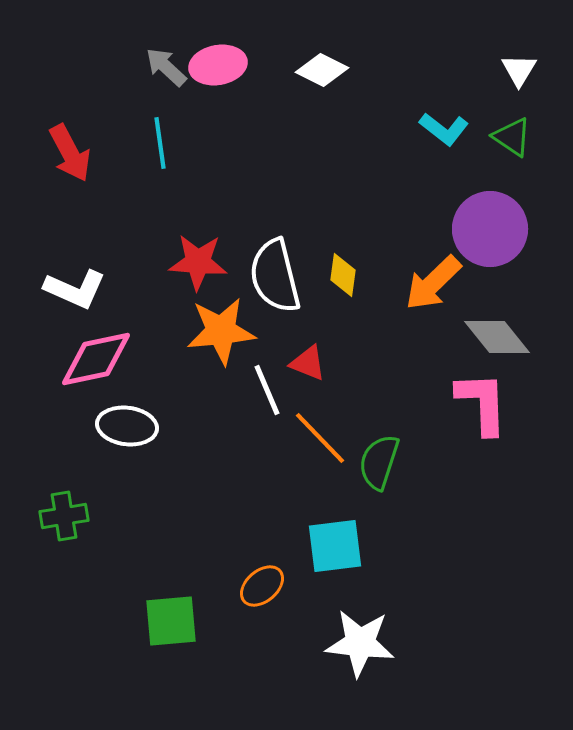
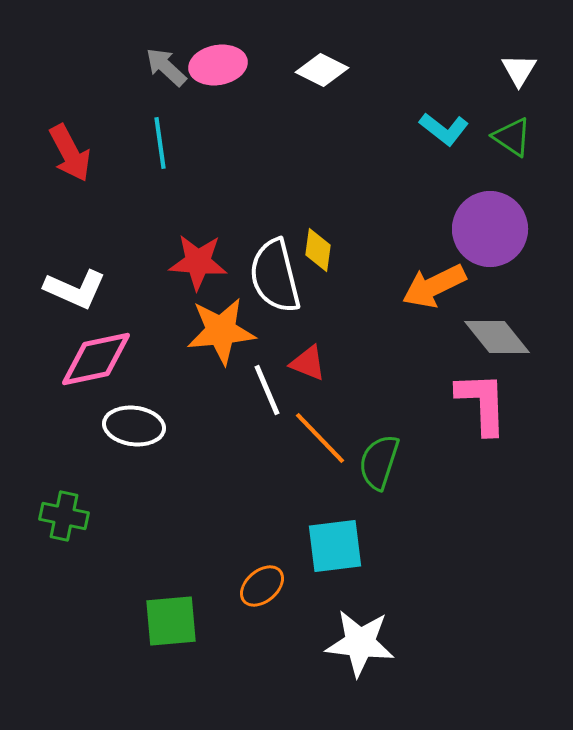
yellow diamond: moved 25 px left, 25 px up
orange arrow: moved 1 px right, 3 px down; rotated 18 degrees clockwise
white ellipse: moved 7 px right
green cross: rotated 21 degrees clockwise
